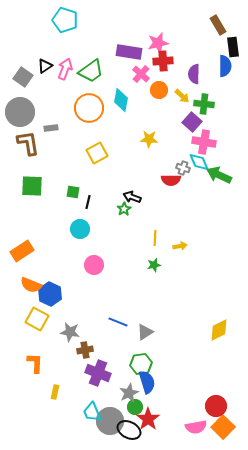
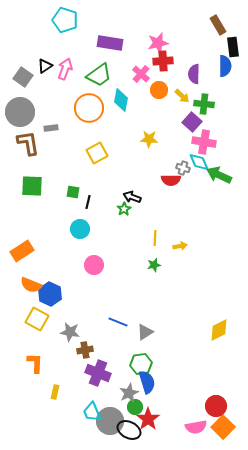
purple rectangle at (129, 52): moved 19 px left, 9 px up
green trapezoid at (91, 71): moved 8 px right, 4 px down
